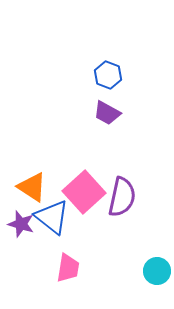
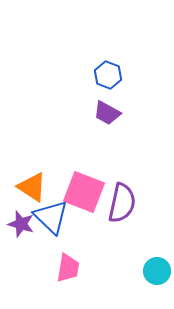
pink square: rotated 27 degrees counterclockwise
purple semicircle: moved 6 px down
blue triangle: moved 1 px left; rotated 6 degrees clockwise
